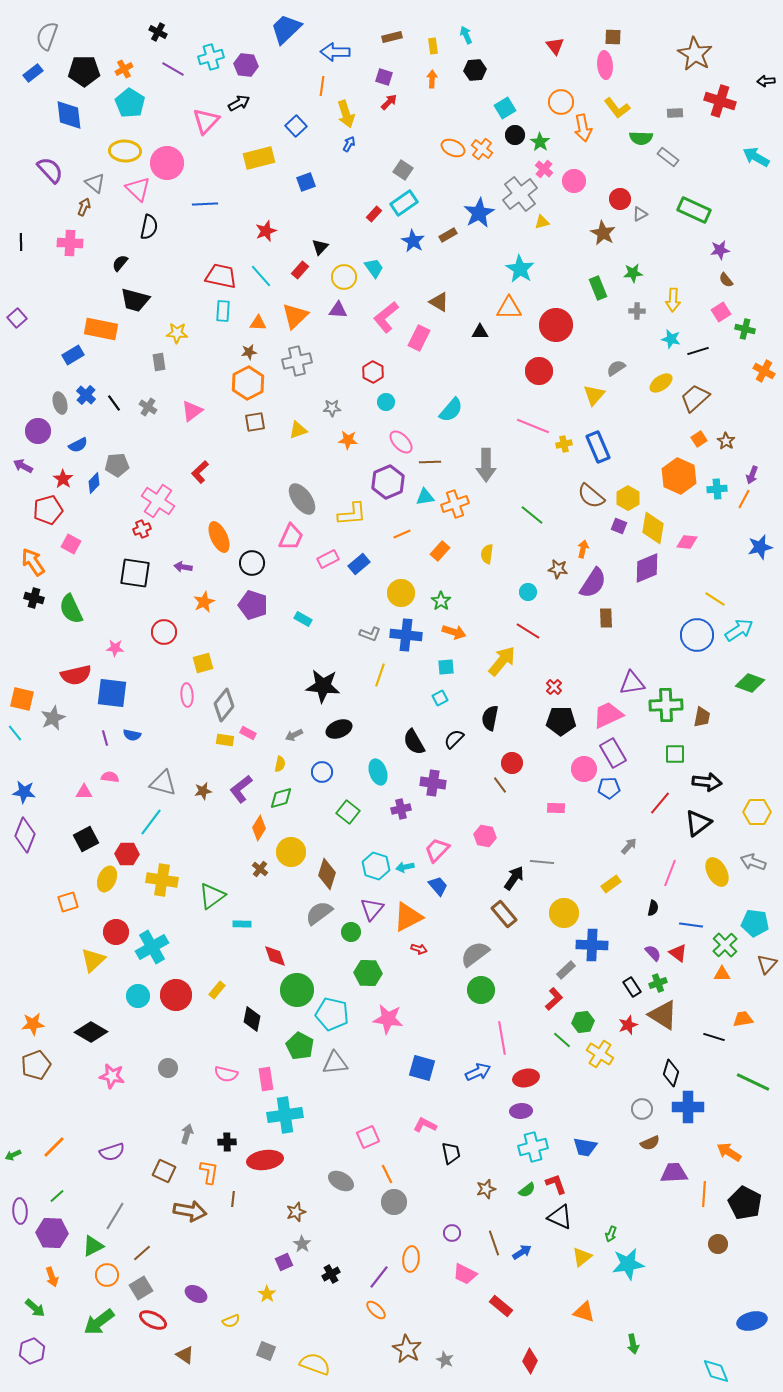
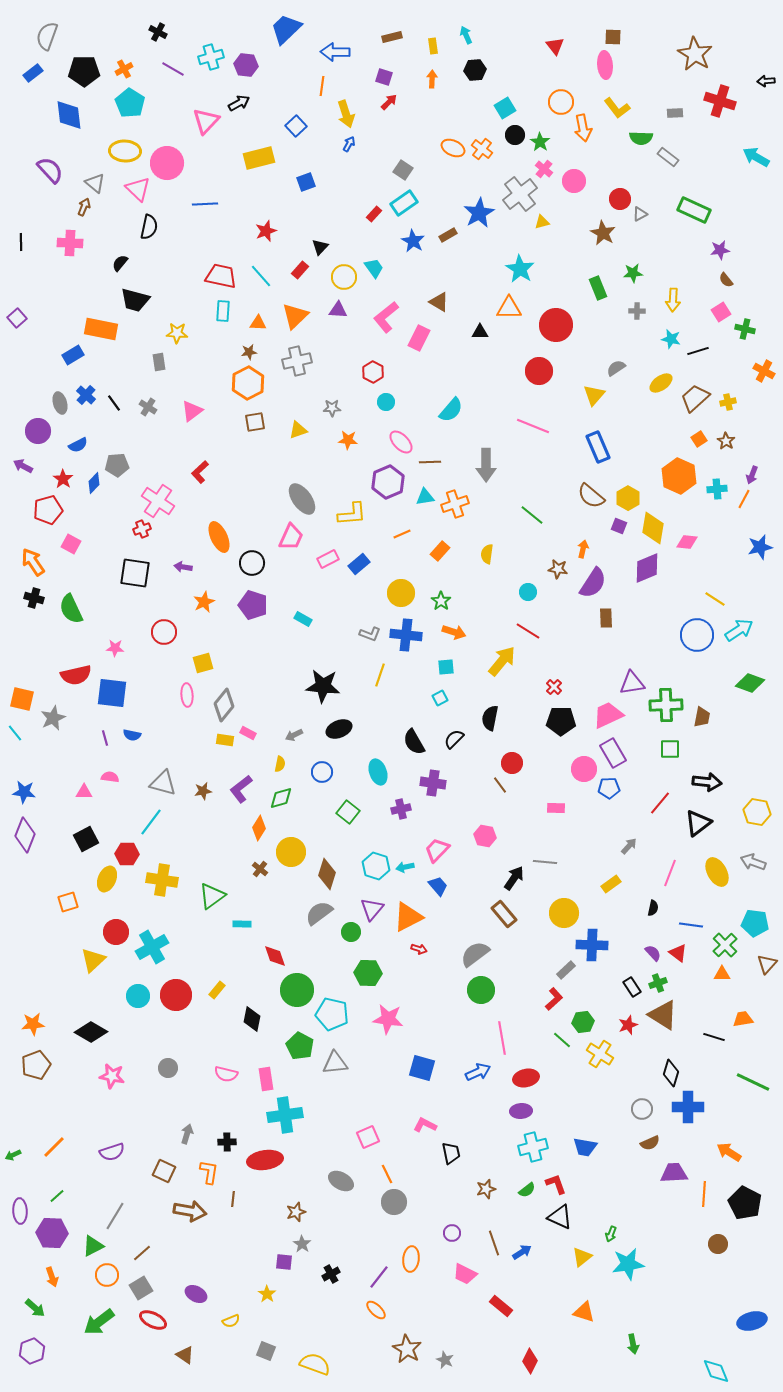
yellow cross at (564, 444): moved 164 px right, 42 px up
green square at (675, 754): moved 5 px left, 5 px up
yellow hexagon at (757, 812): rotated 12 degrees clockwise
gray line at (542, 862): moved 3 px right
purple square at (284, 1262): rotated 30 degrees clockwise
